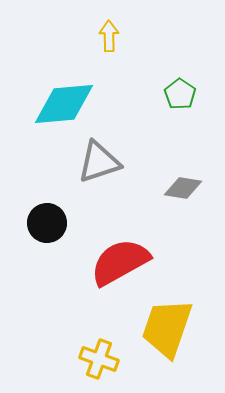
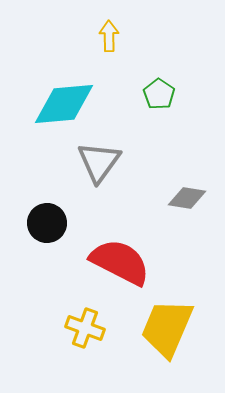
green pentagon: moved 21 px left
gray triangle: rotated 36 degrees counterclockwise
gray diamond: moved 4 px right, 10 px down
red semicircle: rotated 56 degrees clockwise
yellow trapezoid: rotated 4 degrees clockwise
yellow cross: moved 14 px left, 31 px up
